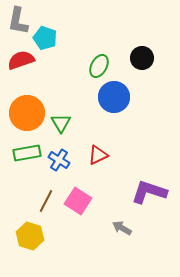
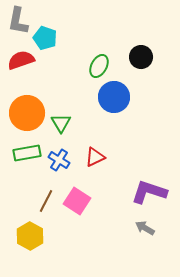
black circle: moved 1 px left, 1 px up
red triangle: moved 3 px left, 2 px down
pink square: moved 1 px left
gray arrow: moved 23 px right
yellow hexagon: rotated 12 degrees clockwise
